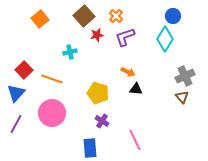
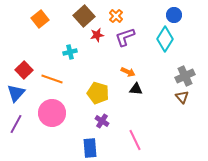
blue circle: moved 1 px right, 1 px up
